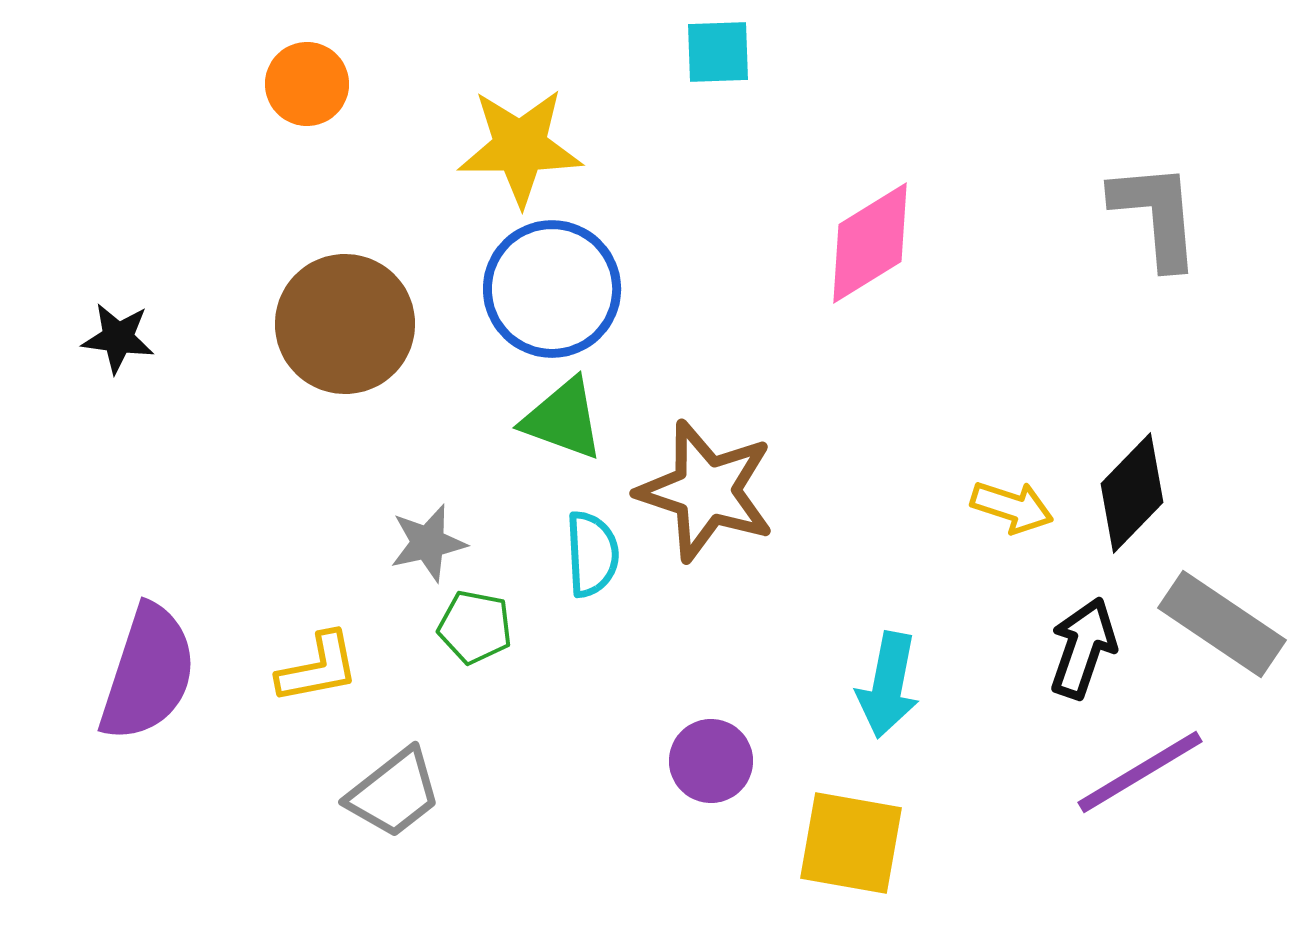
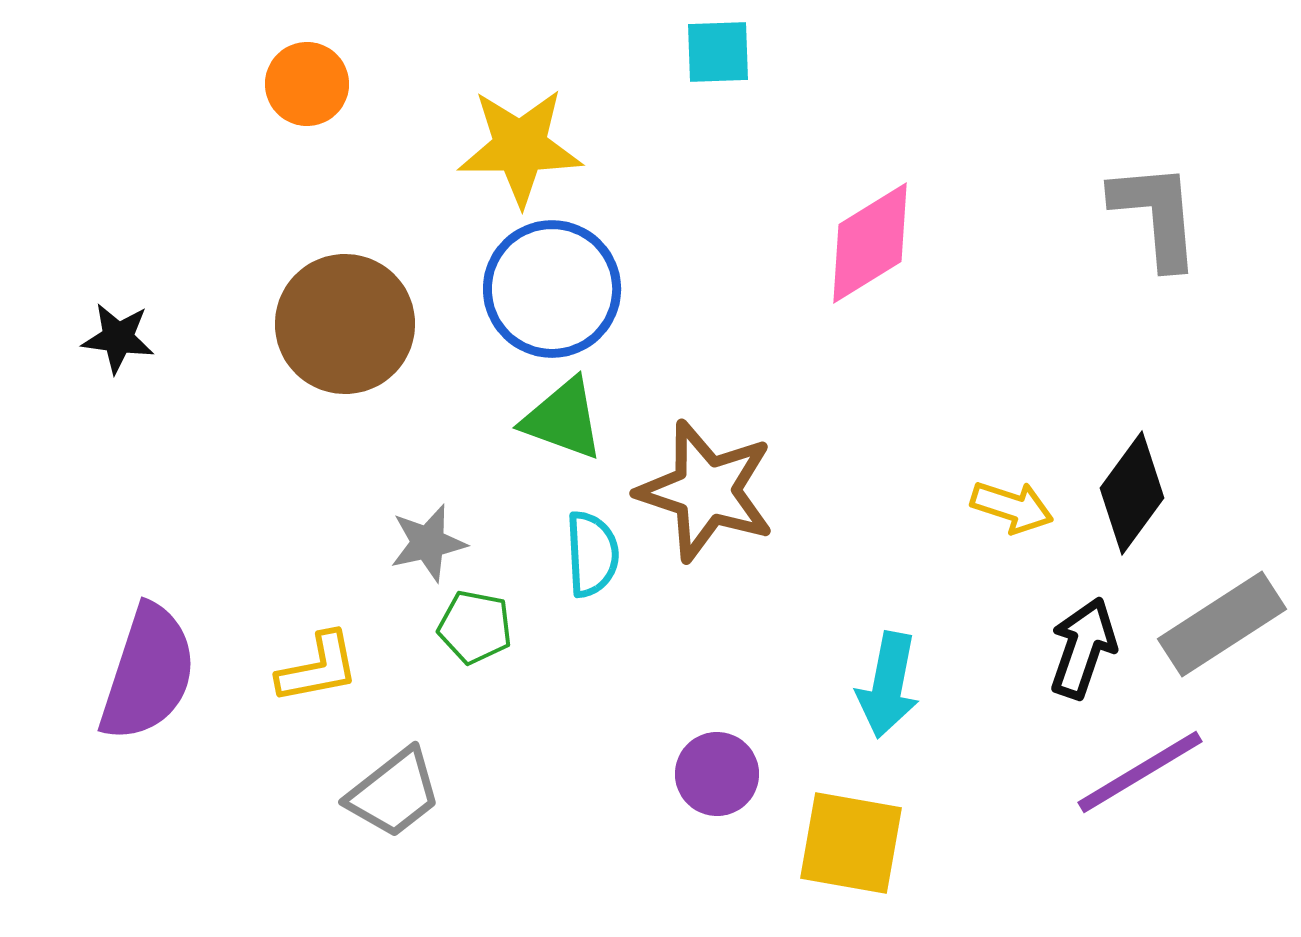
black diamond: rotated 8 degrees counterclockwise
gray rectangle: rotated 67 degrees counterclockwise
purple circle: moved 6 px right, 13 px down
